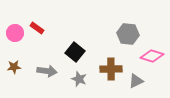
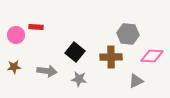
red rectangle: moved 1 px left, 1 px up; rotated 32 degrees counterclockwise
pink circle: moved 1 px right, 2 px down
pink diamond: rotated 15 degrees counterclockwise
brown cross: moved 12 px up
gray star: rotated 14 degrees counterclockwise
